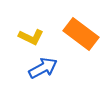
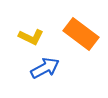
blue arrow: moved 2 px right
